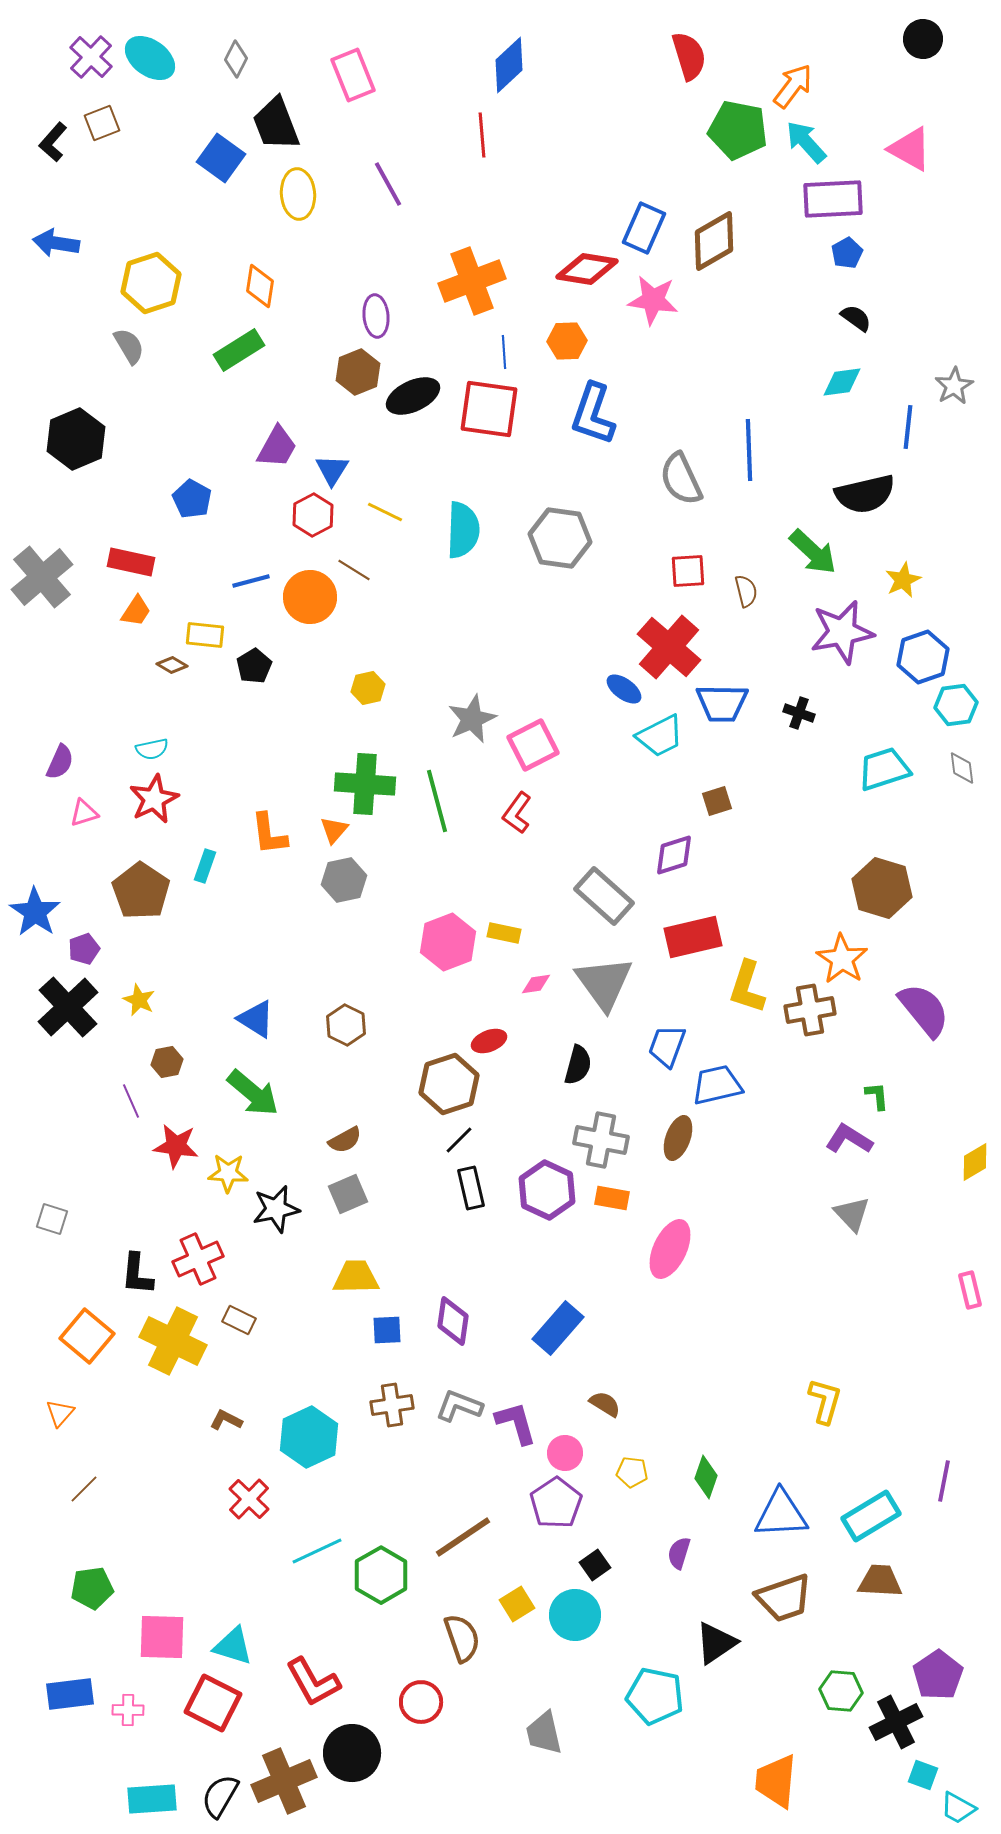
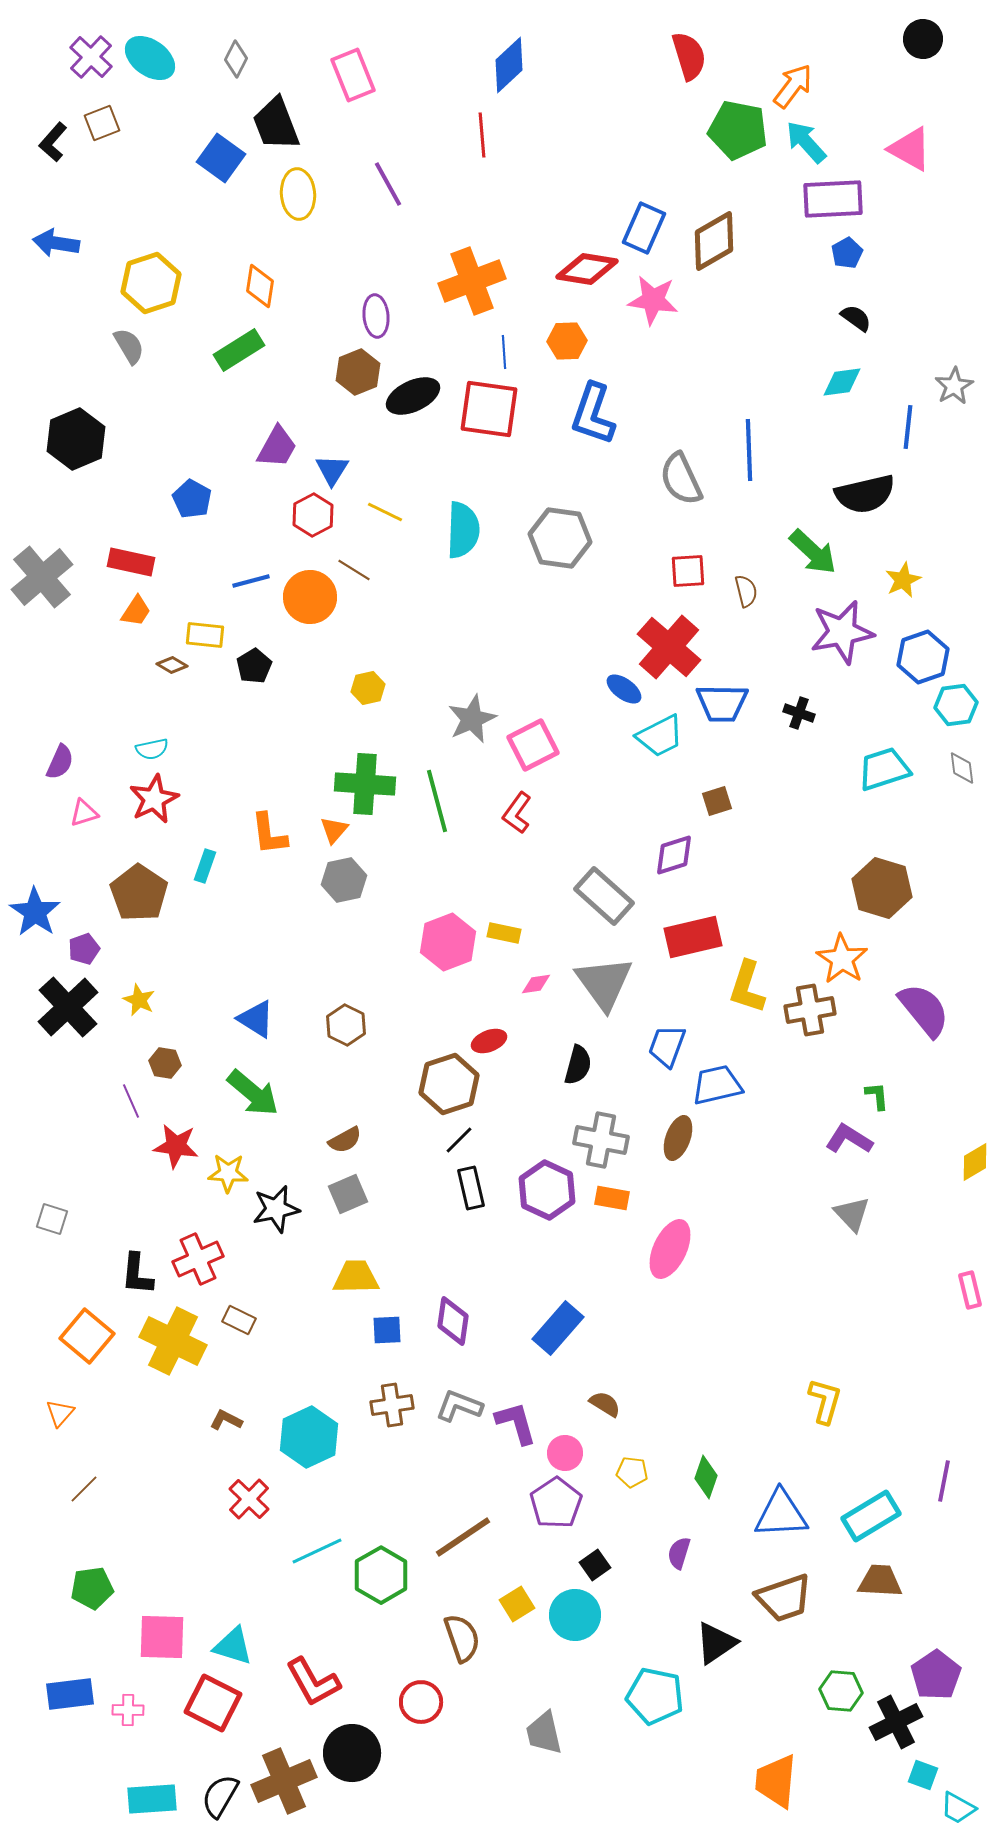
brown pentagon at (141, 891): moved 2 px left, 2 px down
brown hexagon at (167, 1062): moved 2 px left, 1 px down; rotated 20 degrees clockwise
purple pentagon at (938, 1675): moved 2 px left
